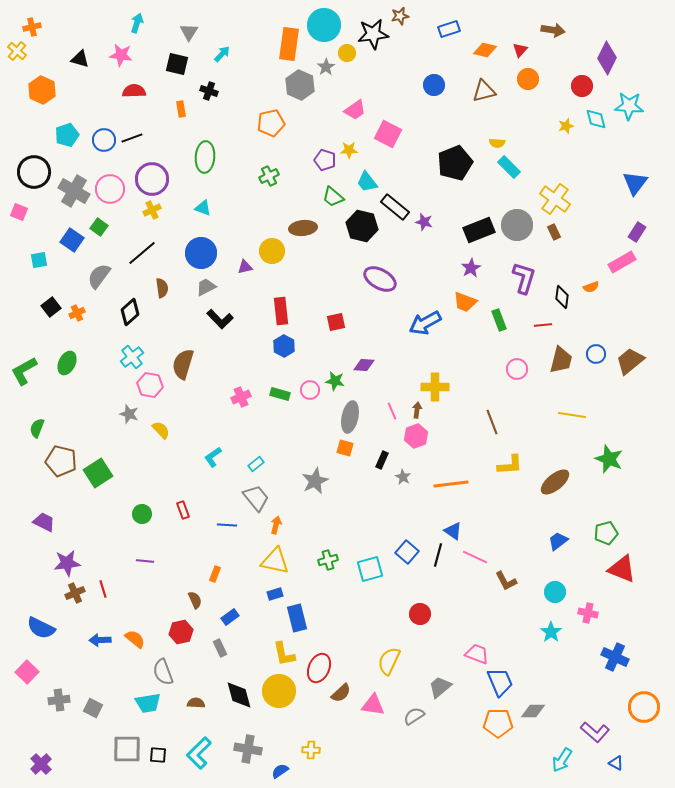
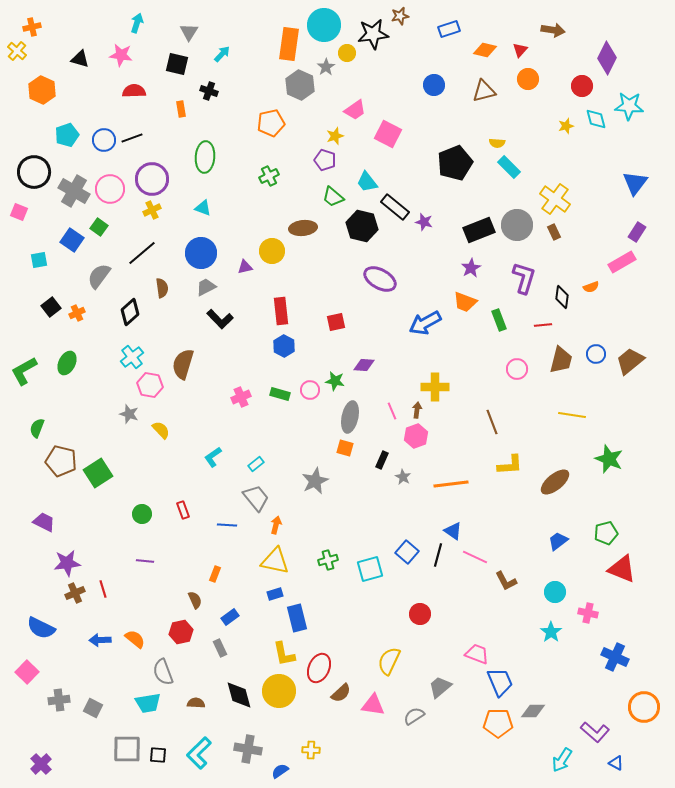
yellow star at (349, 150): moved 14 px left, 14 px up; rotated 18 degrees counterclockwise
